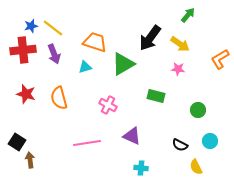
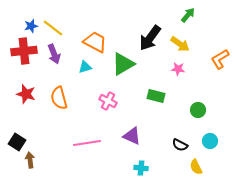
orange trapezoid: rotated 10 degrees clockwise
red cross: moved 1 px right, 1 px down
pink cross: moved 4 px up
